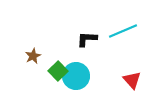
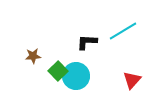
cyan line: rotated 8 degrees counterclockwise
black L-shape: moved 3 px down
brown star: rotated 21 degrees clockwise
red triangle: rotated 24 degrees clockwise
